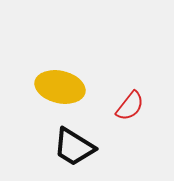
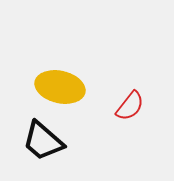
black trapezoid: moved 31 px left, 6 px up; rotated 9 degrees clockwise
